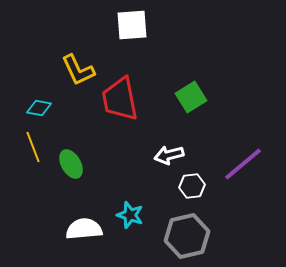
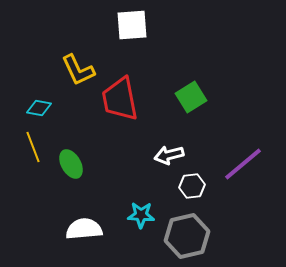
cyan star: moved 11 px right; rotated 16 degrees counterclockwise
